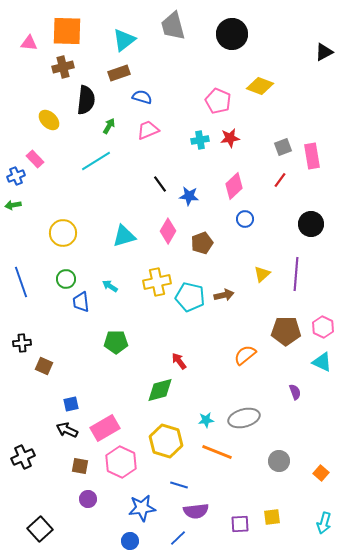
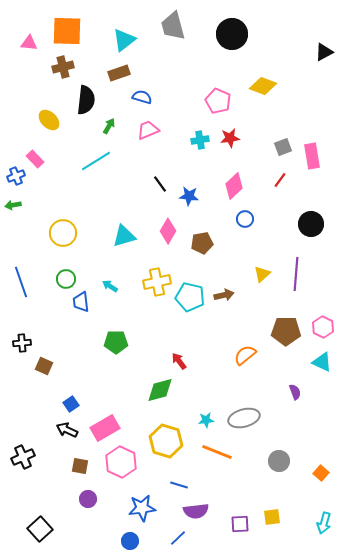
yellow diamond at (260, 86): moved 3 px right
brown pentagon at (202, 243): rotated 10 degrees clockwise
blue square at (71, 404): rotated 21 degrees counterclockwise
